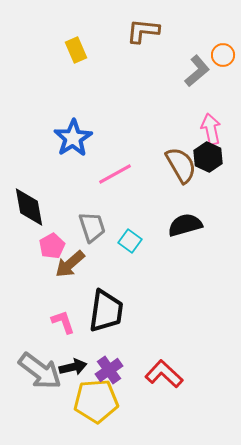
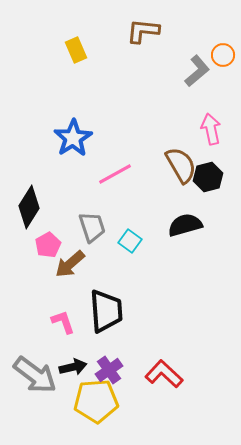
black hexagon: moved 20 px down; rotated 20 degrees clockwise
black diamond: rotated 42 degrees clockwise
pink pentagon: moved 4 px left, 1 px up
black trapezoid: rotated 12 degrees counterclockwise
gray arrow: moved 5 px left, 4 px down
